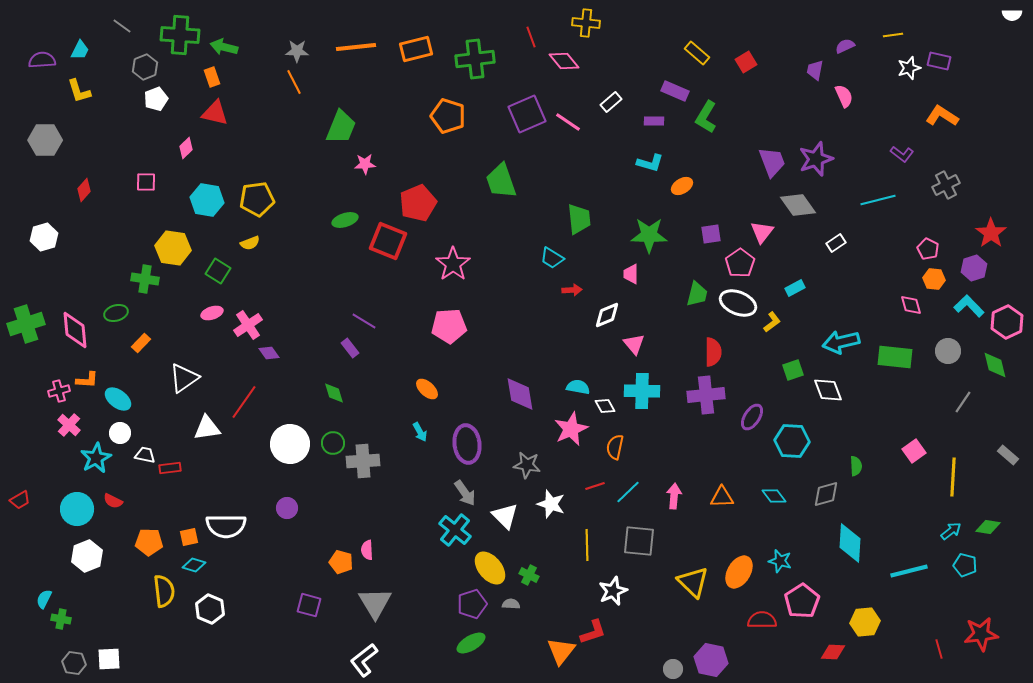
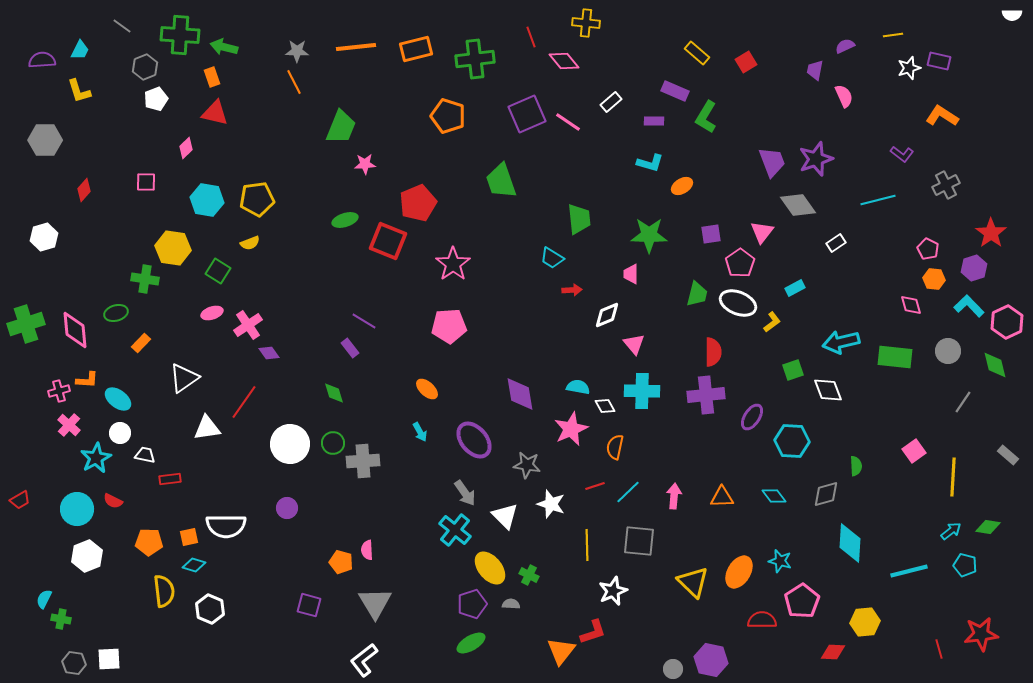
purple ellipse at (467, 444): moved 7 px right, 4 px up; rotated 33 degrees counterclockwise
red rectangle at (170, 468): moved 11 px down
